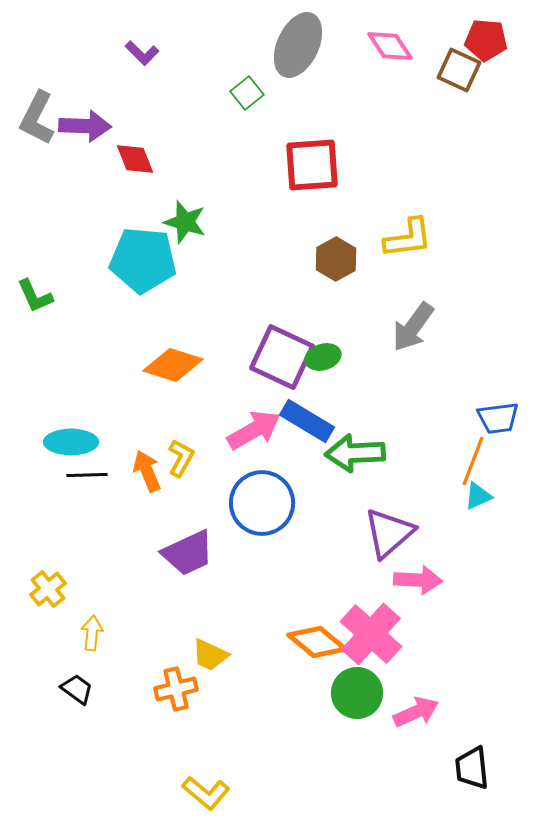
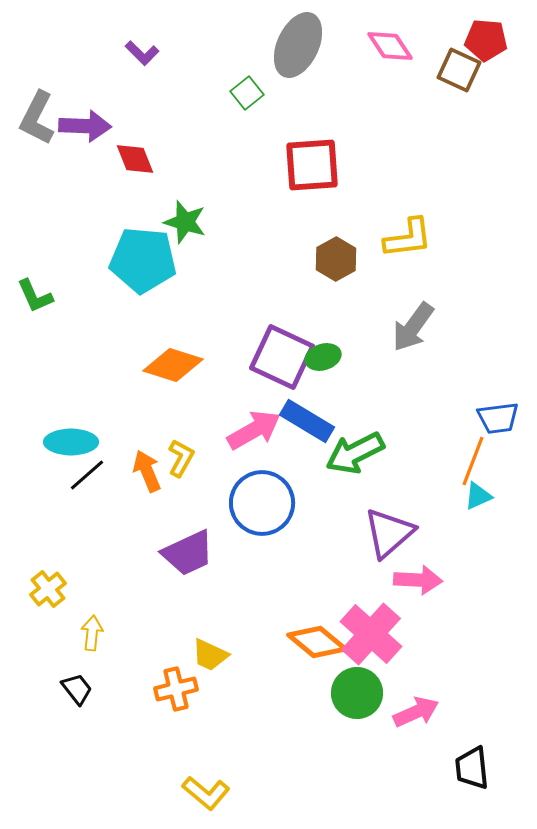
green arrow at (355, 453): rotated 24 degrees counterclockwise
black line at (87, 475): rotated 39 degrees counterclockwise
black trapezoid at (77, 689): rotated 16 degrees clockwise
